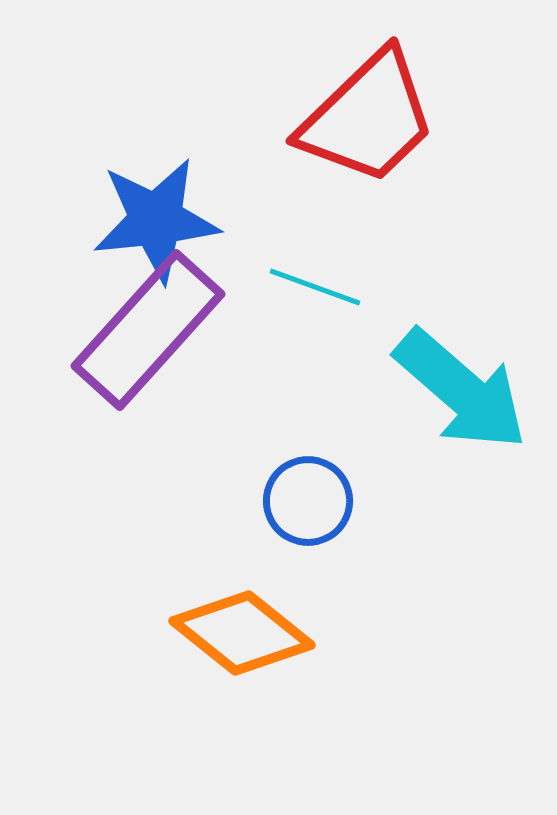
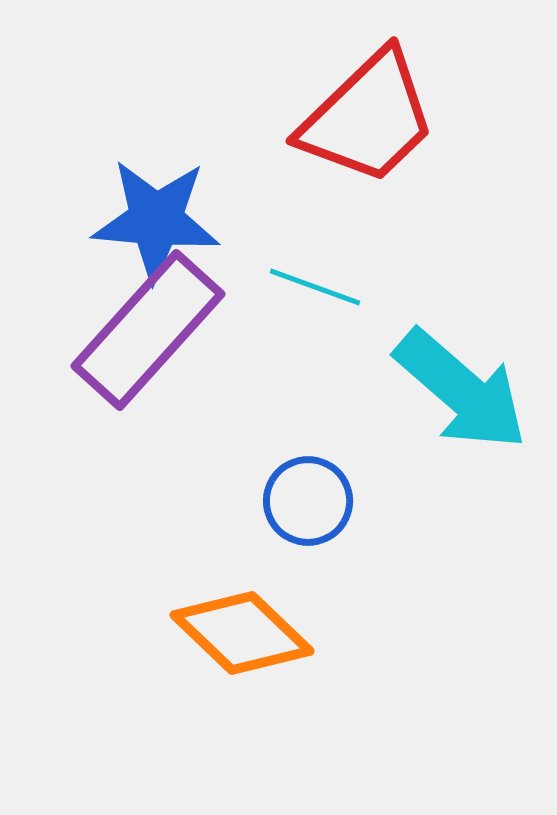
blue star: rotated 11 degrees clockwise
orange diamond: rotated 5 degrees clockwise
